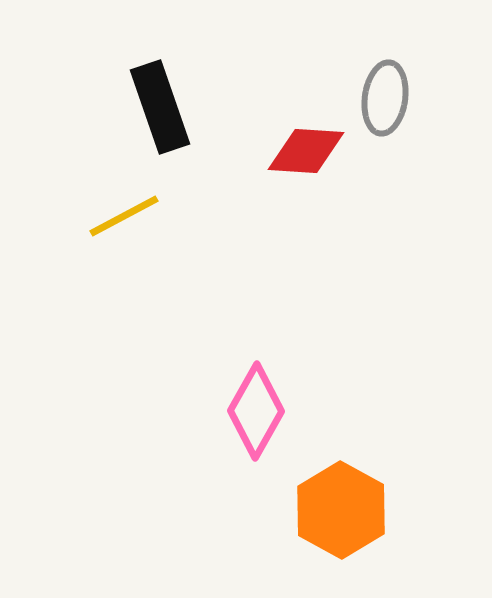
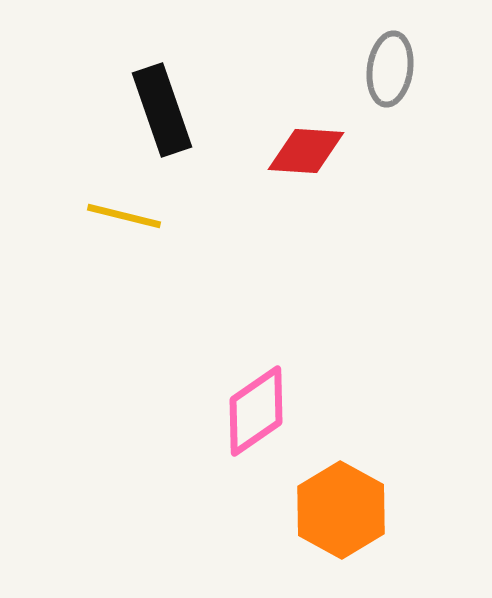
gray ellipse: moved 5 px right, 29 px up
black rectangle: moved 2 px right, 3 px down
yellow line: rotated 42 degrees clockwise
pink diamond: rotated 26 degrees clockwise
